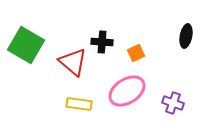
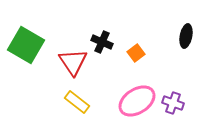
black cross: rotated 20 degrees clockwise
orange square: rotated 12 degrees counterclockwise
red triangle: rotated 16 degrees clockwise
pink ellipse: moved 10 px right, 10 px down
yellow rectangle: moved 2 px left, 2 px up; rotated 30 degrees clockwise
